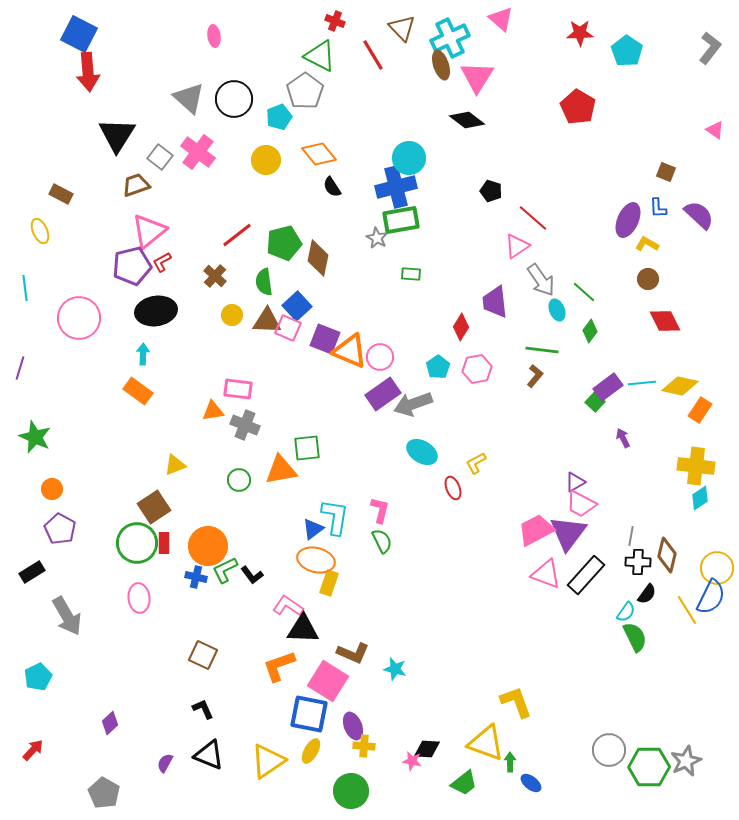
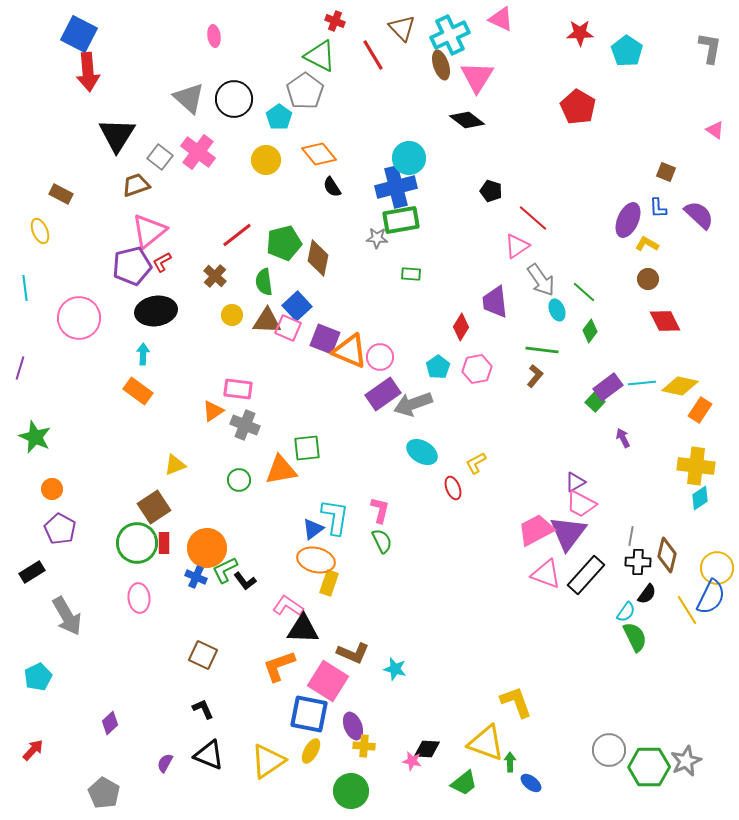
pink triangle at (501, 19): rotated 16 degrees counterclockwise
cyan cross at (450, 38): moved 3 px up
gray L-shape at (710, 48): rotated 28 degrees counterclockwise
cyan pentagon at (279, 117): rotated 15 degrees counterclockwise
gray star at (377, 238): rotated 25 degrees counterclockwise
orange triangle at (213, 411): rotated 25 degrees counterclockwise
orange circle at (208, 546): moved 1 px left, 2 px down
black L-shape at (252, 575): moved 7 px left, 6 px down
blue cross at (196, 577): rotated 10 degrees clockwise
